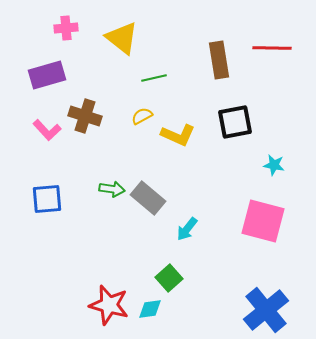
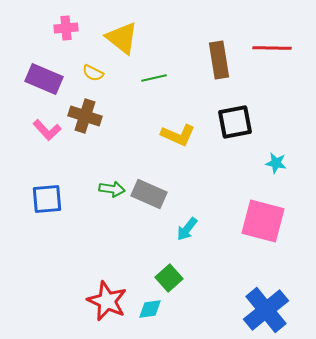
purple rectangle: moved 3 px left, 4 px down; rotated 39 degrees clockwise
yellow semicircle: moved 49 px left, 43 px up; rotated 125 degrees counterclockwise
cyan star: moved 2 px right, 2 px up
gray rectangle: moved 1 px right, 4 px up; rotated 16 degrees counterclockwise
red star: moved 2 px left, 4 px up; rotated 9 degrees clockwise
